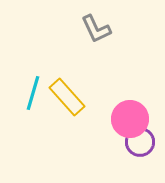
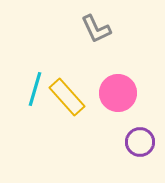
cyan line: moved 2 px right, 4 px up
pink circle: moved 12 px left, 26 px up
